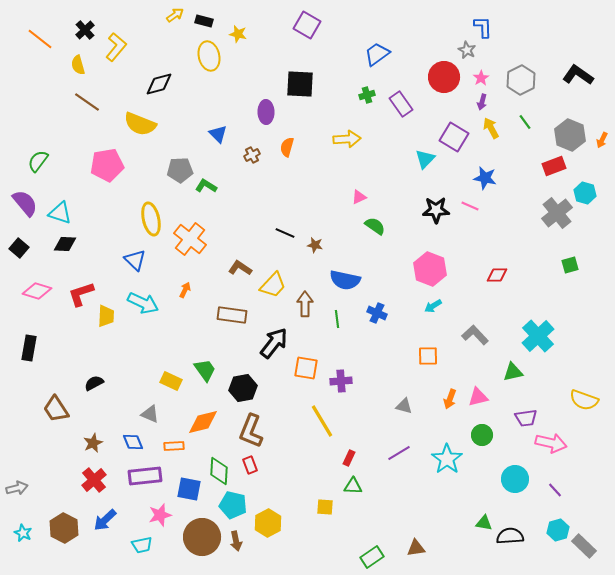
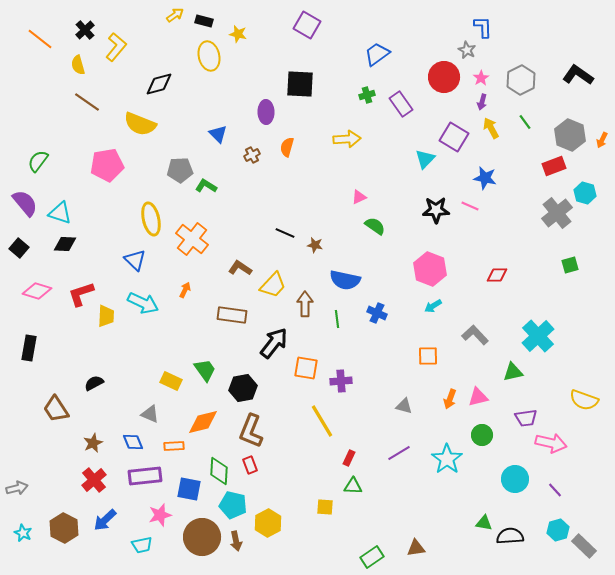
orange cross at (190, 239): moved 2 px right
